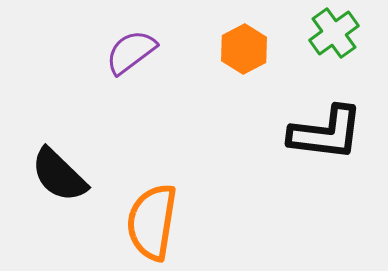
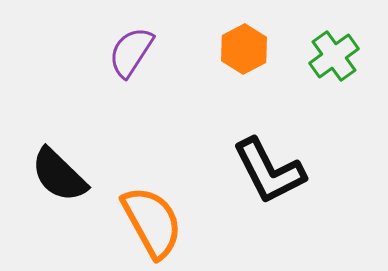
green cross: moved 23 px down
purple semicircle: rotated 20 degrees counterclockwise
black L-shape: moved 57 px left, 38 px down; rotated 56 degrees clockwise
orange semicircle: rotated 142 degrees clockwise
